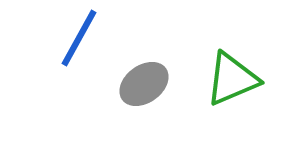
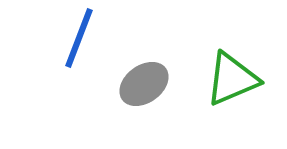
blue line: rotated 8 degrees counterclockwise
